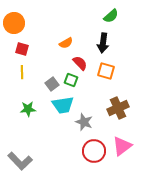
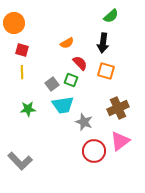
orange semicircle: moved 1 px right
red square: moved 1 px down
pink triangle: moved 2 px left, 5 px up
